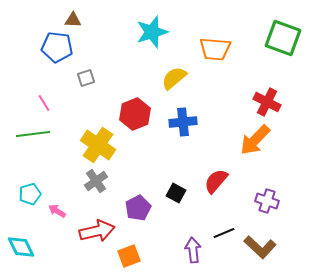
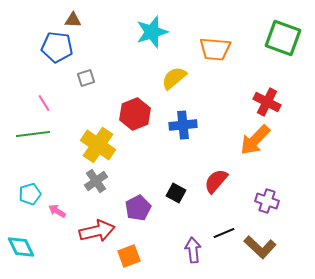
blue cross: moved 3 px down
